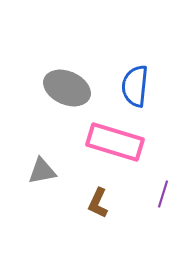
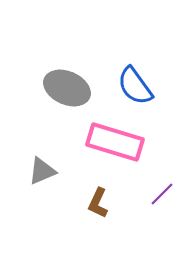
blue semicircle: rotated 42 degrees counterclockwise
gray triangle: rotated 12 degrees counterclockwise
purple line: moved 1 px left; rotated 28 degrees clockwise
